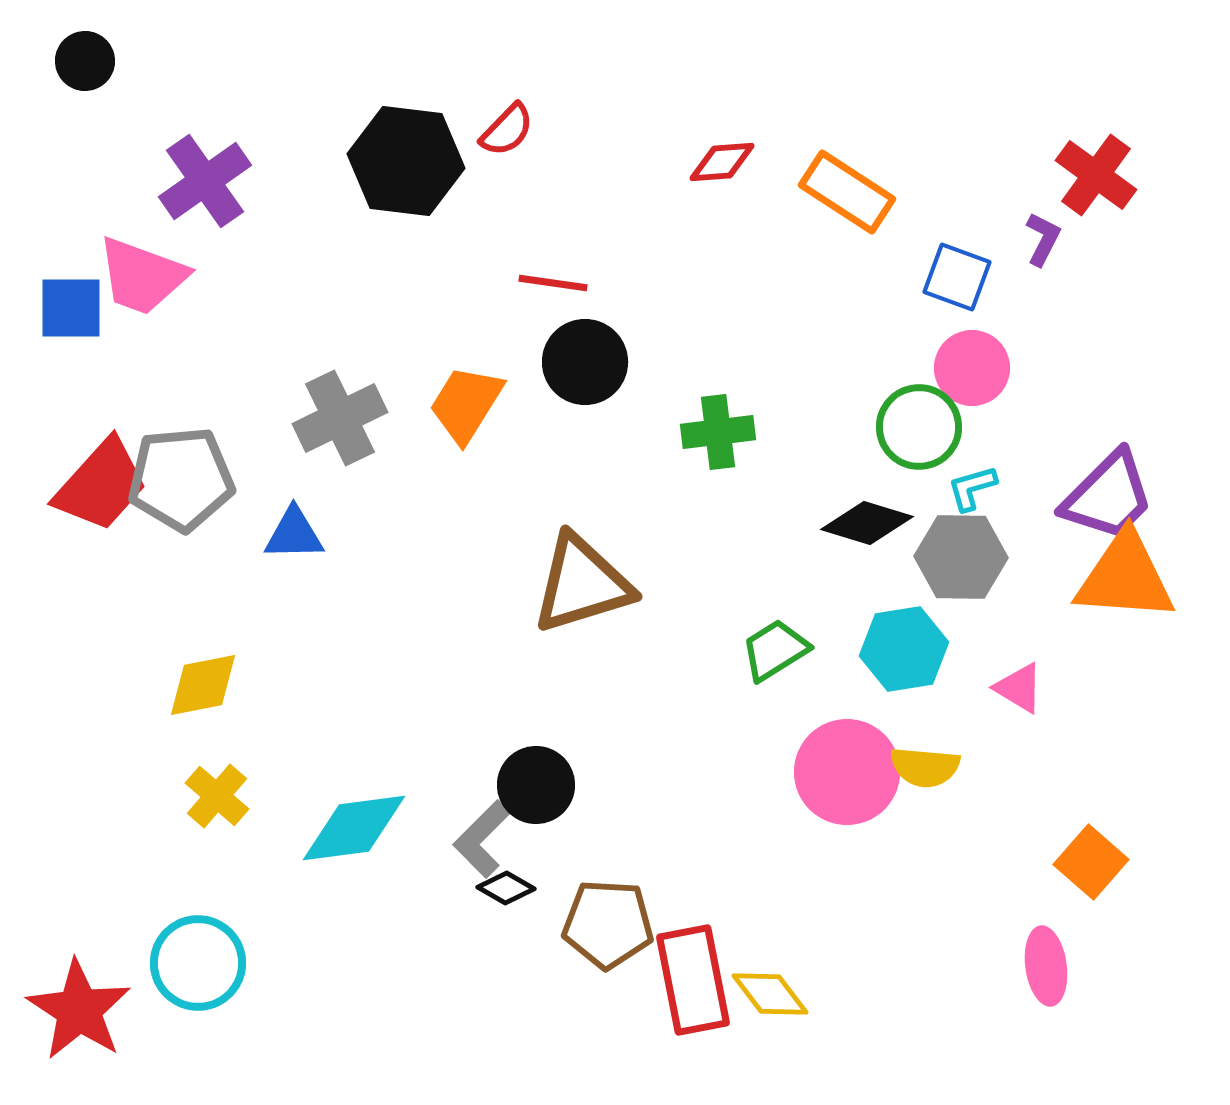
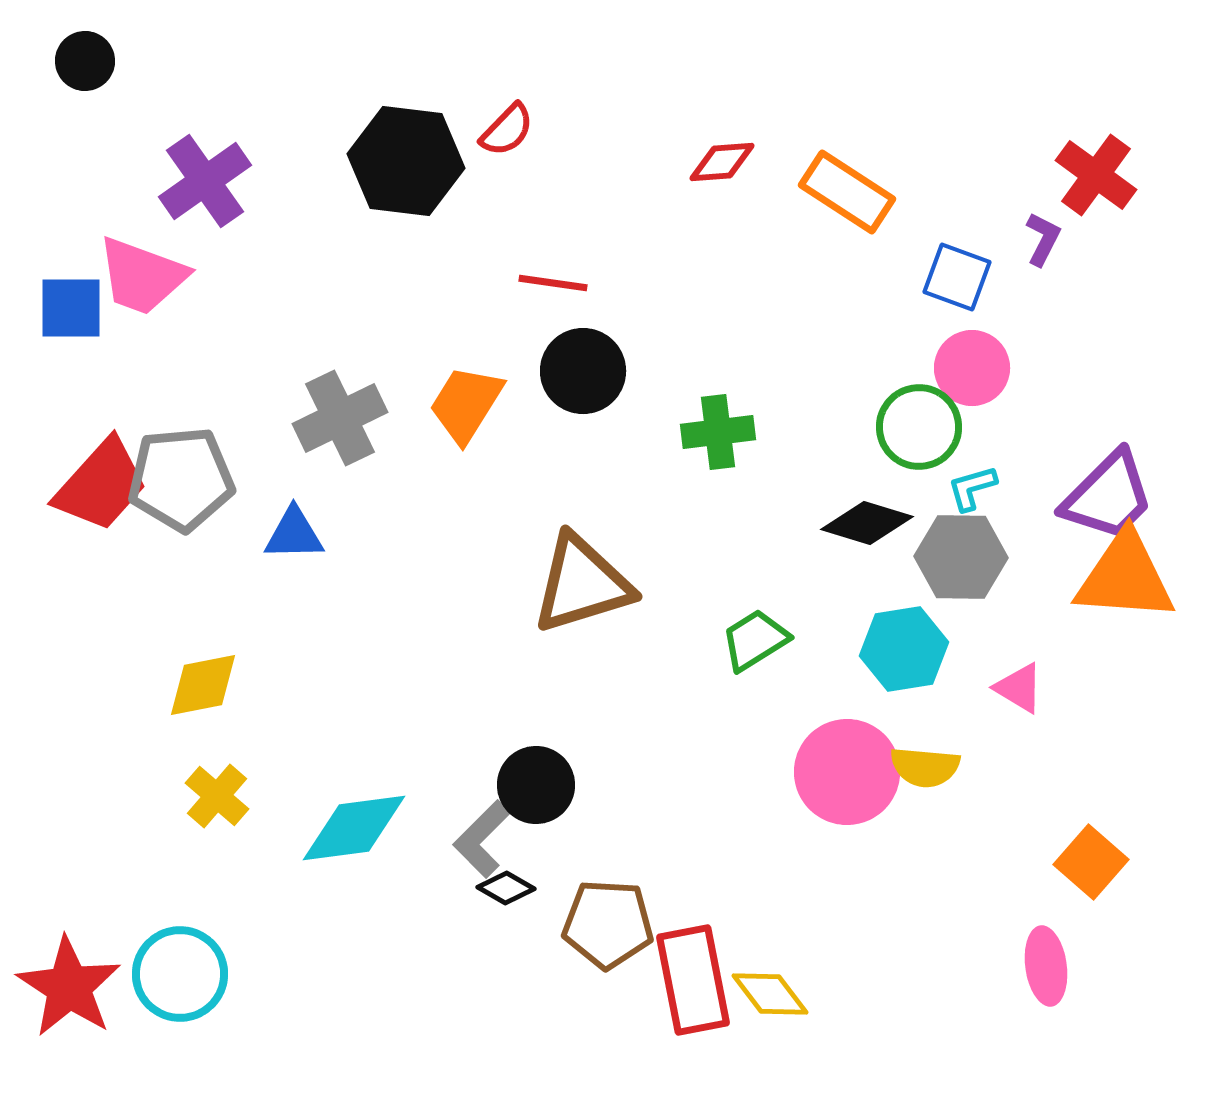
black circle at (585, 362): moved 2 px left, 9 px down
green trapezoid at (775, 650): moved 20 px left, 10 px up
cyan circle at (198, 963): moved 18 px left, 11 px down
red star at (79, 1010): moved 10 px left, 23 px up
